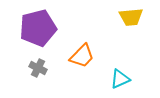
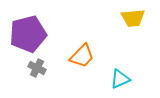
yellow trapezoid: moved 2 px right, 1 px down
purple pentagon: moved 10 px left, 6 px down
gray cross: moved 1 px left
